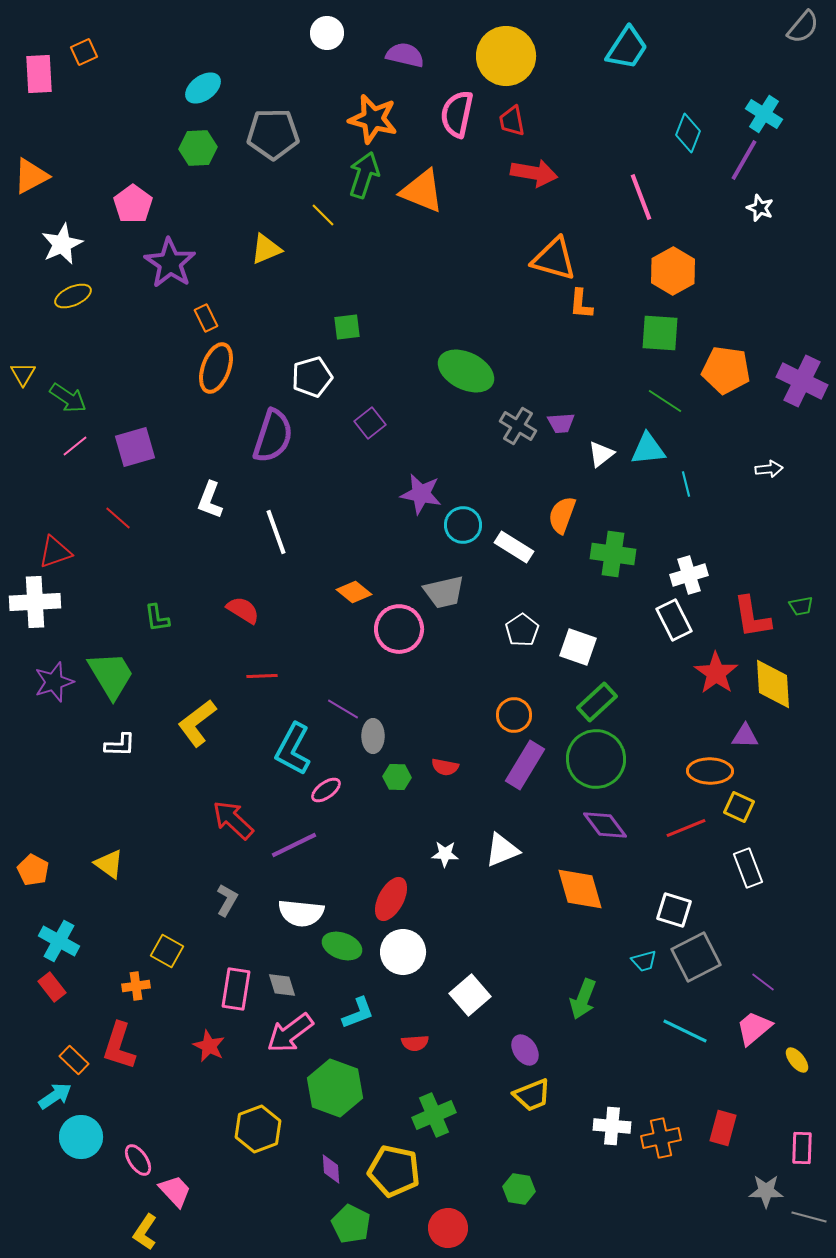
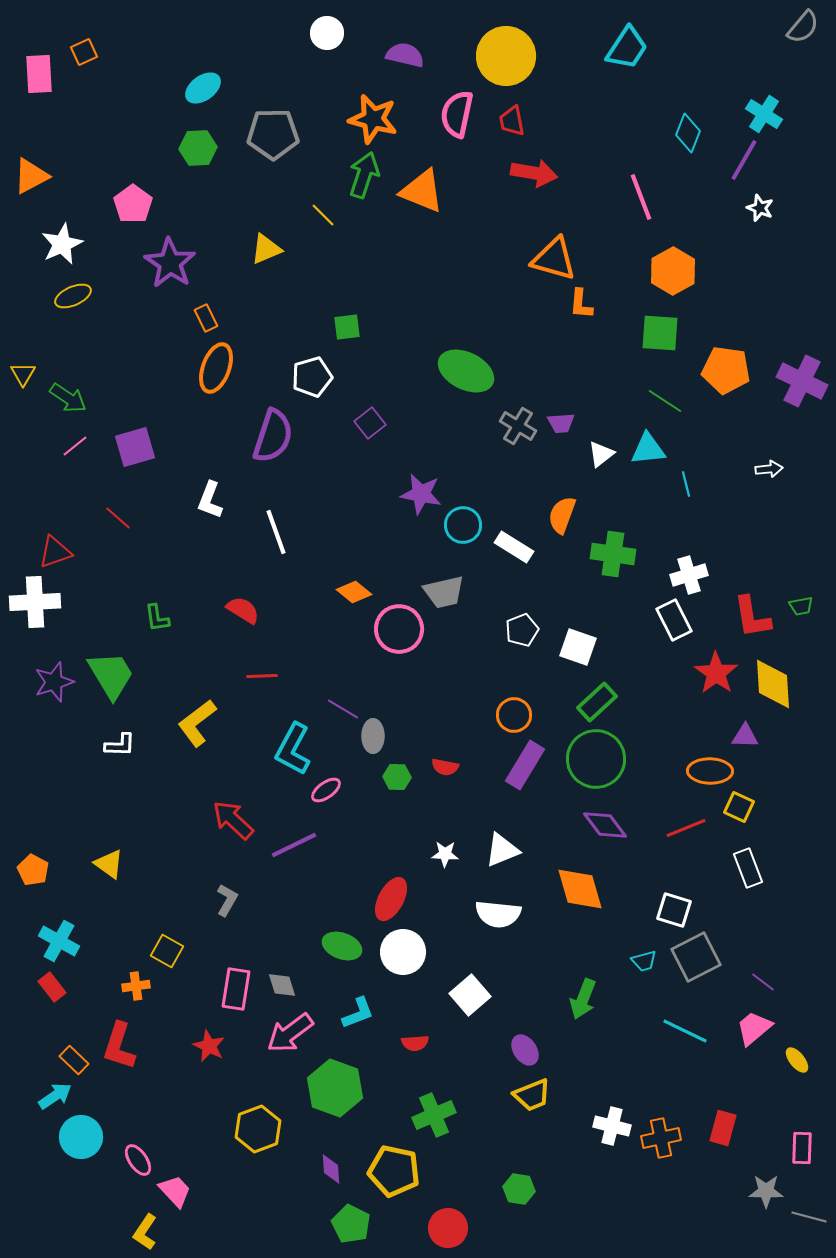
white pentagon at (522, 630): rotated 12 degrees clockwise
white semicircle at (301, 913): moved 197 px right, 1 px down
white cross at (612, 1126): rotated 9 degrees clockwise
